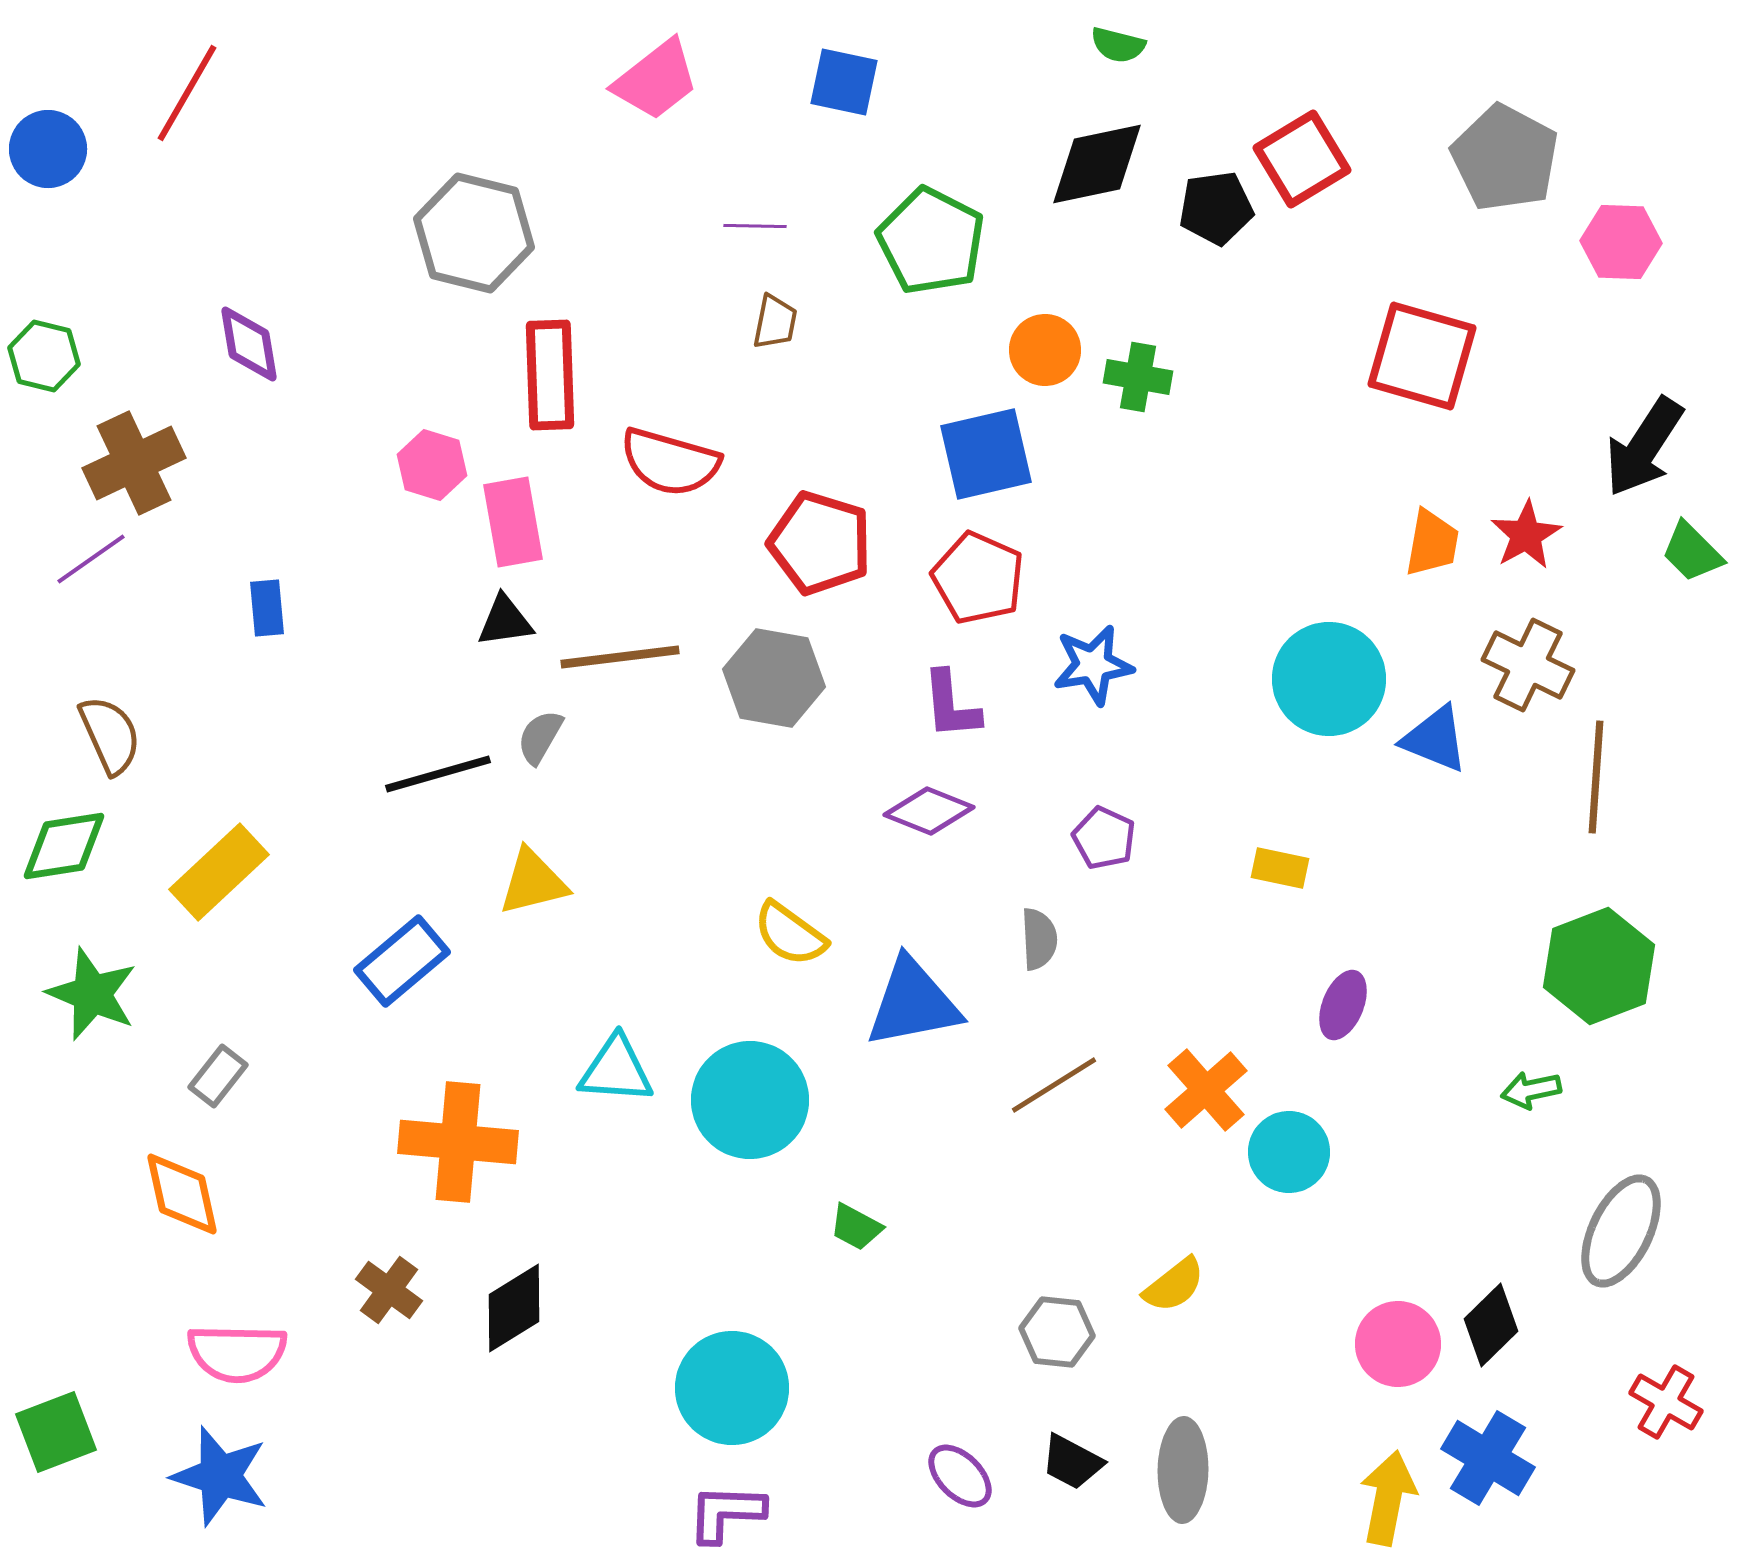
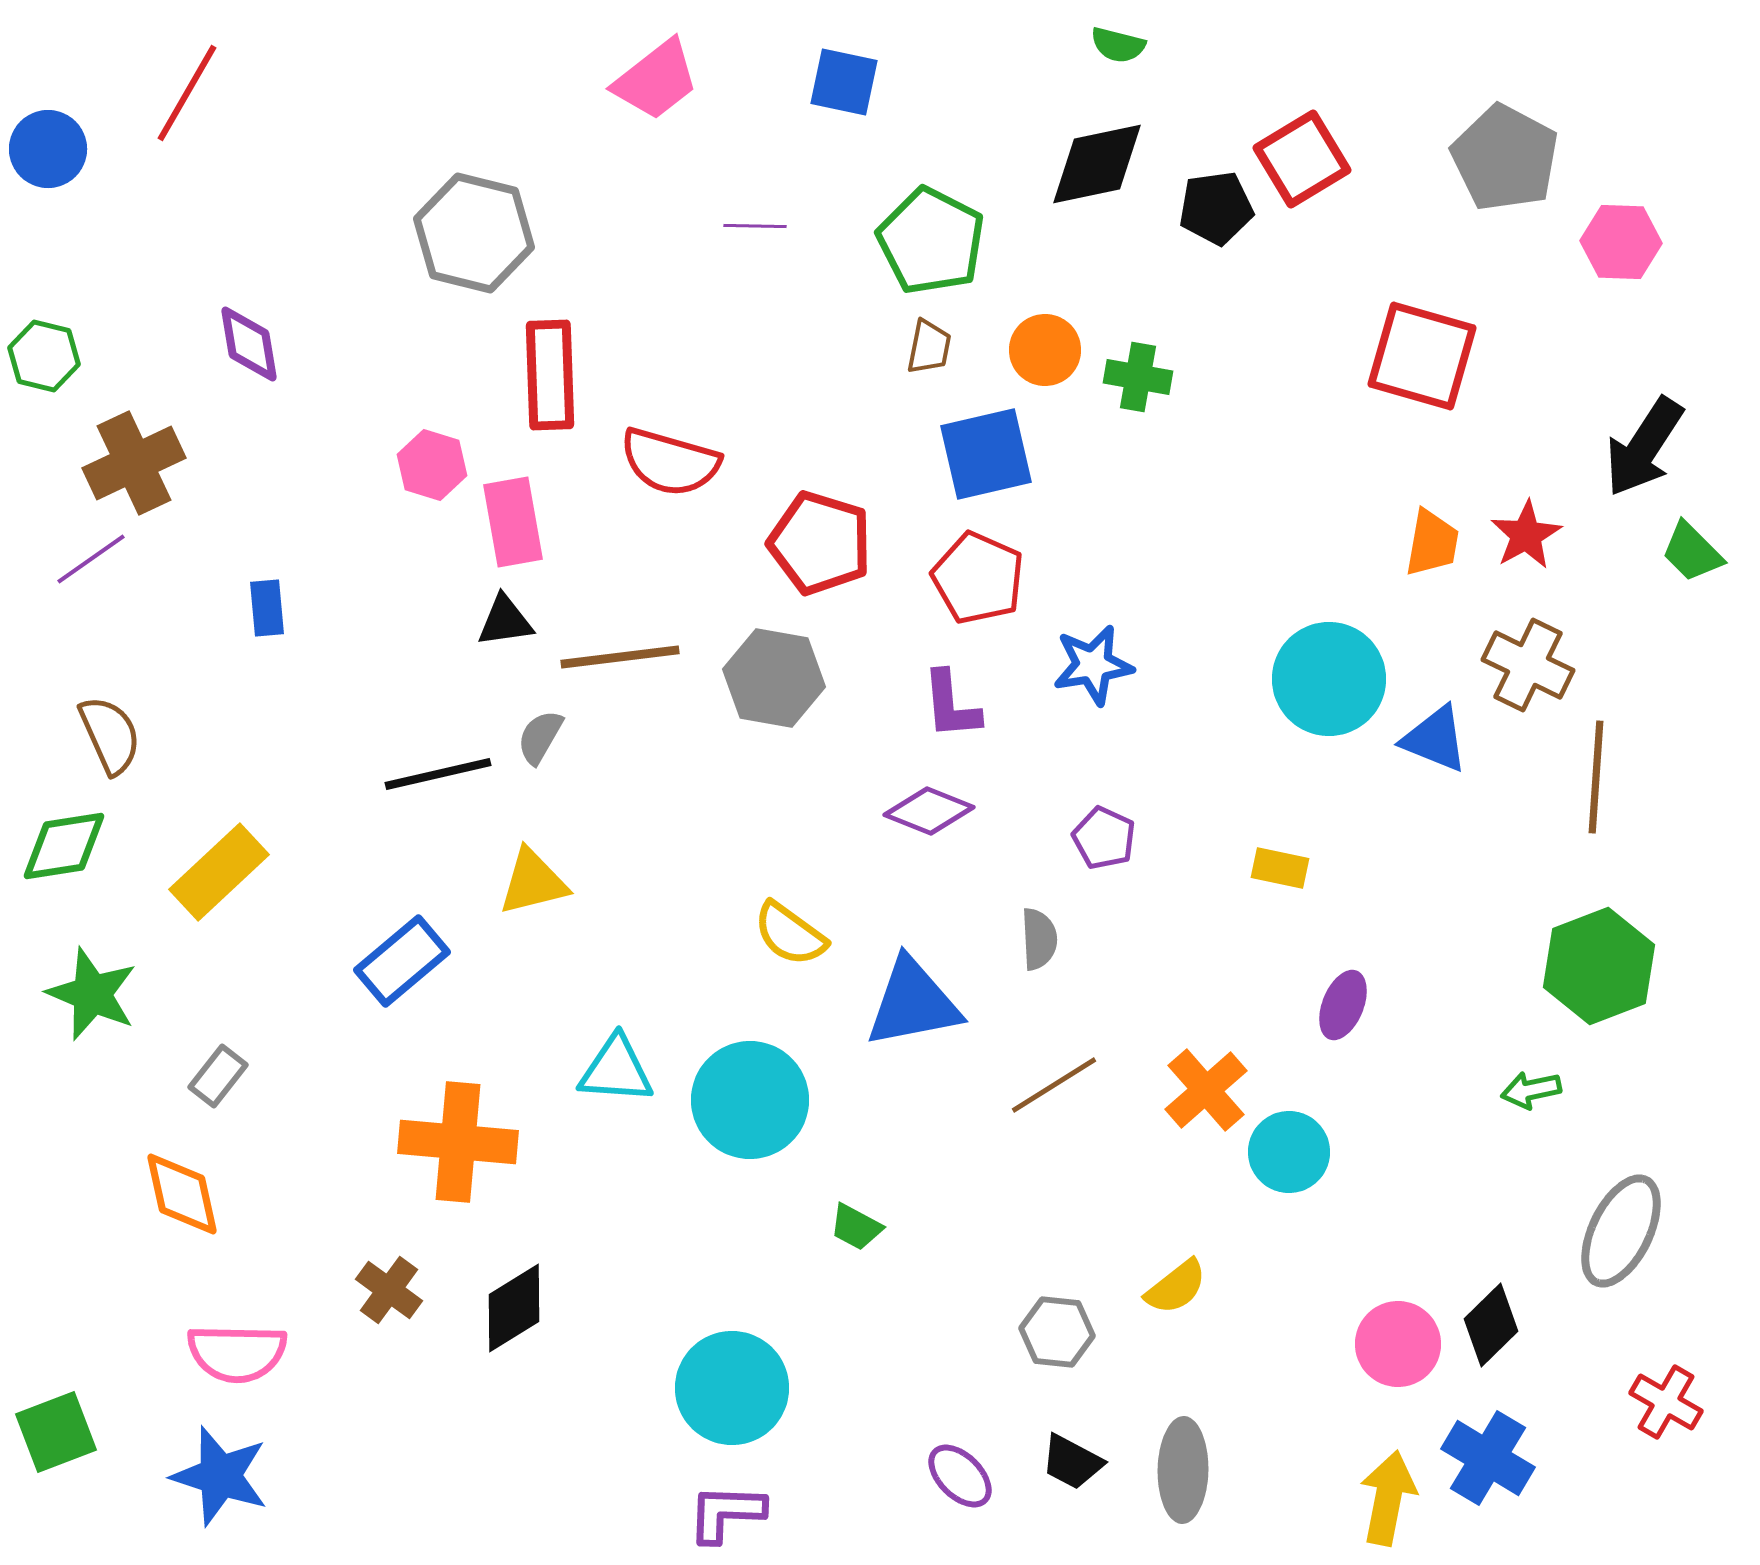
brown trapezoid at (775, 322): moved 154 px right, 25 px down
black line at (438, 774): rotated 3 degrees clockwise
yellow semicircle at (1174, 1285): moved 2 px right, 2 px down
